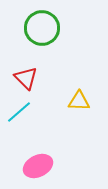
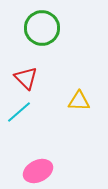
pink ellipse: moved 5 px down
